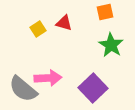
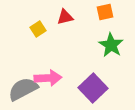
red triangle: moved 1 px right, 6 px up; rotated 30 degrees counterclockwise
gray semicircle: rotated 112 degrees clockwise
